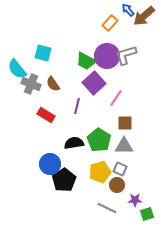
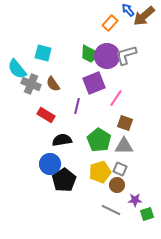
green trapezoid: moved 4 px right, 7 px up
purple square: rotated 20 degrees clockwise
brown square: rotated 21 degrees clockwise
black semicircle: moved 12 px left, 3 px up
gray line: moved 4 px right, 2 px down
